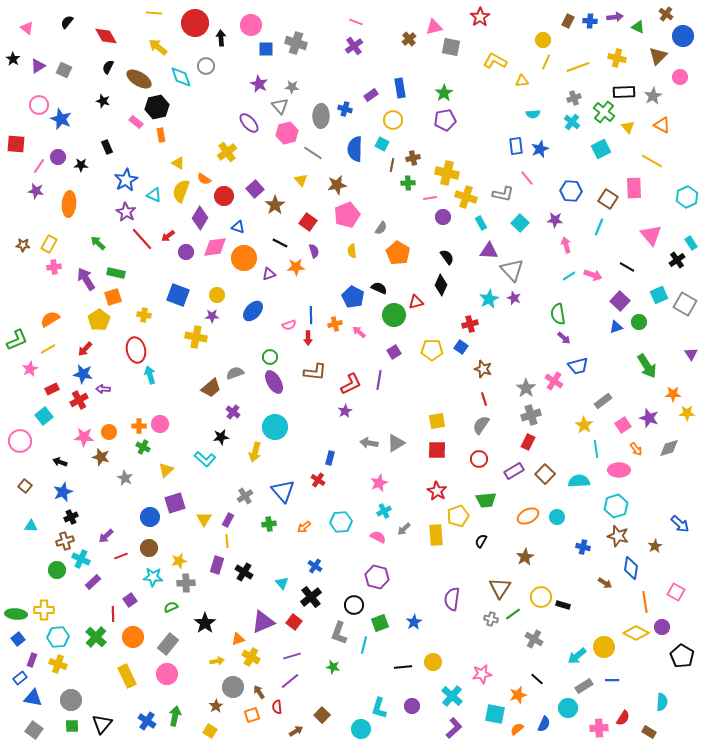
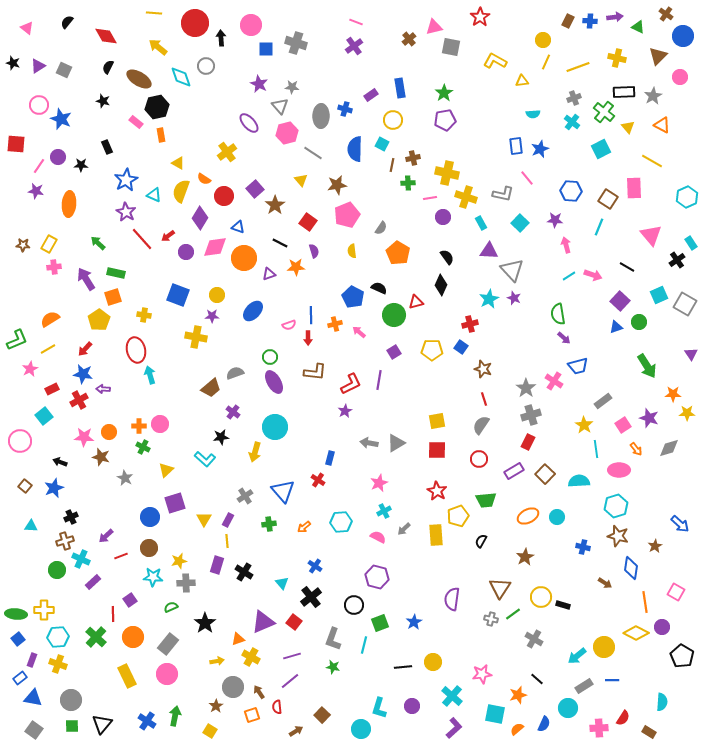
black star at (13, 59): moved 4 px down; rotated 16 degrees counterclockwise
blue star at (63, 492): moved 9 px left, 4 px up
gray L-shape at (339, 633): moved 6 px left, 6 px down
